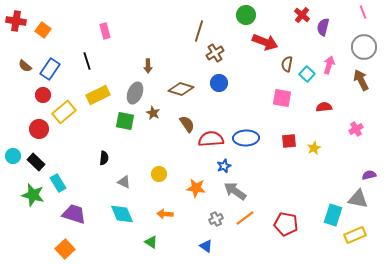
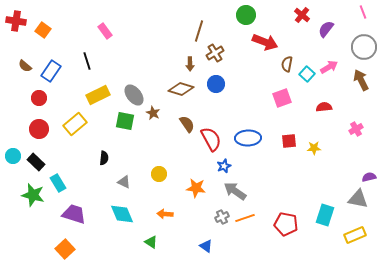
purple semicircle at (323, 27): moved 3 px right, 2 px down; rotated 24 degrees clockwise
pink rectangle at (105, 31): rotated 21 degrees counterclockwise
pink arrow at (329, 65): moved 2 px down; rotated 42 degrees clockwise
brown arrow at (148, 66): moved 42 px right, 2 px up
blue rectangle at (50, 69): moved 1 px right, 2 px down
blue circle at (219, 83): moved 3 px left, 1 px down
gray ellipse at (135, 93): moved 1 px left, 2 px down; rotated 60 degrees counterclockwise
red circle at (43, 95): moved 4 px left, 3 px down
pink square at (282, 98): rotated 30 degrees counterclockwise
yellow rectangle at (64, 112): moved 11 px right, 12 px down
blue ellipse at (246, 138): moved 2 px right
red semicircle at (211, 139): rotated 65 degrees clockwise
yellow star at (314, 148): rotated 24 degrees clockwise
purple semicircle at (369, 175): moved 2 px down
cyan rectangle at (333, 215): moved 8 px left
orange line at (245, 218): rotated 18 degrees clockwise
gray cross at (216, 219): moved 6 px right, 2 px up
